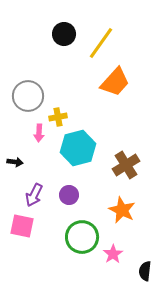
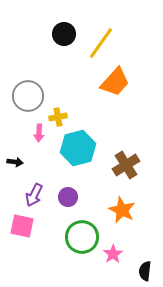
purple circle: moved 1 px left, 2 px down
